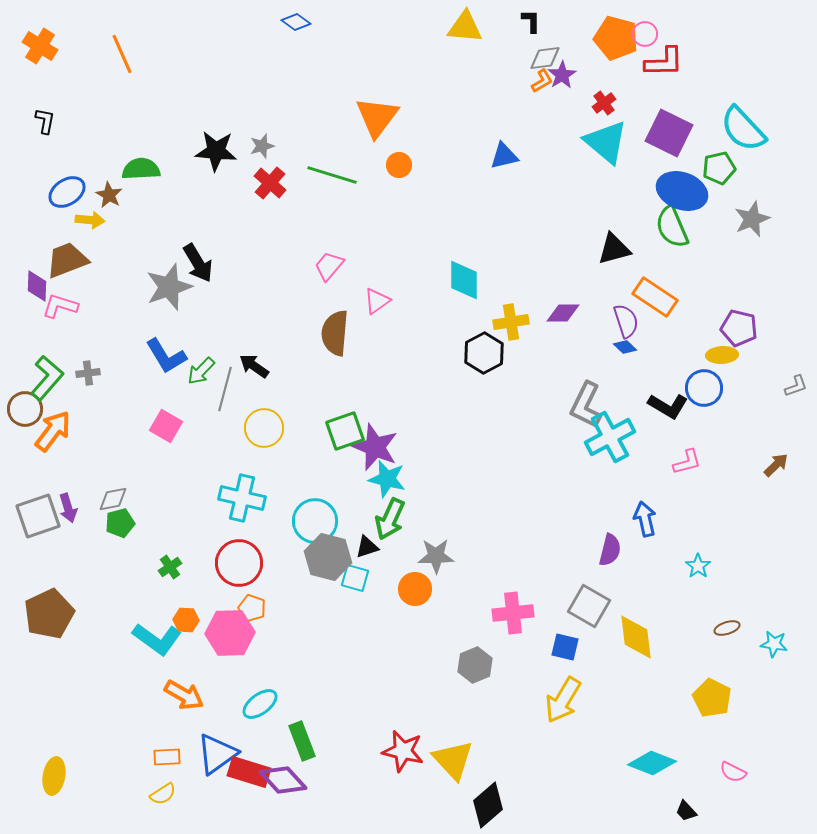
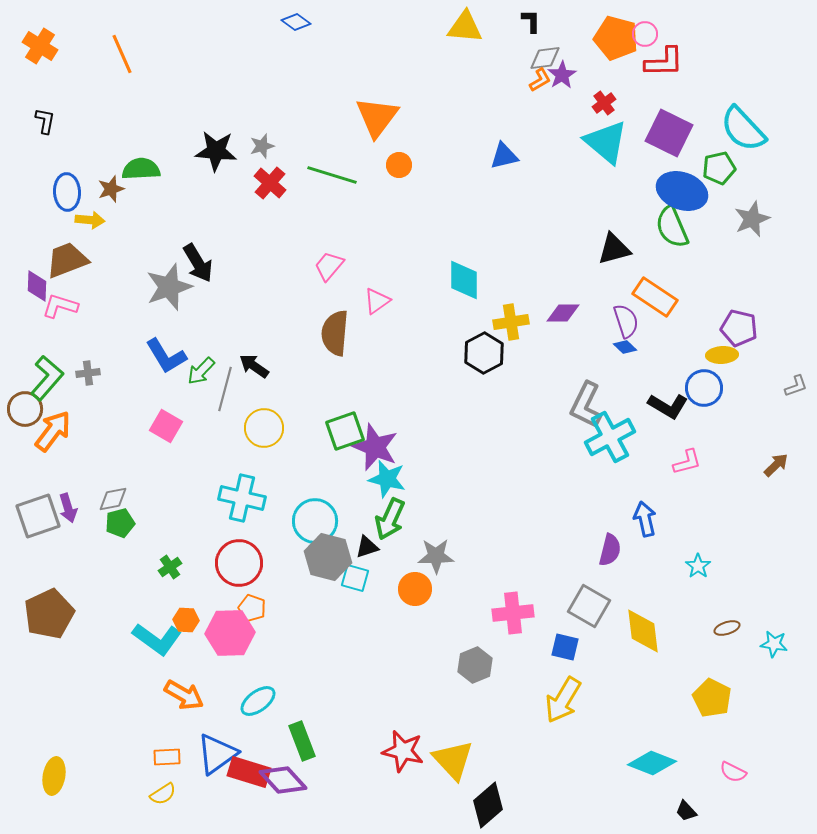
orange L-shape at (542, 81): moved 2 px left, 1 px up
blue ellipse at (67, 192): rotated 60 degrees counterclockwise
brown star at (109, 195): moved 2 px right, 6 px up; rotated 24 degrees clockwise
yellow diamond at (636, 637): moved 7 px right, 6 px up
cyan ellipse at (260, 704): moved 2 px left, 3 px up
